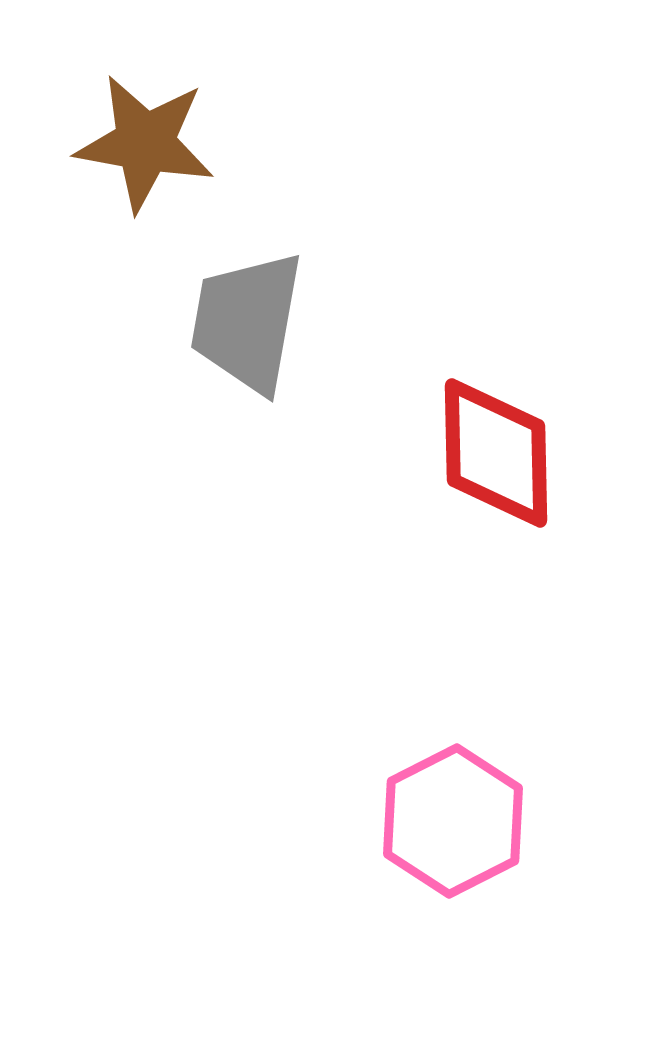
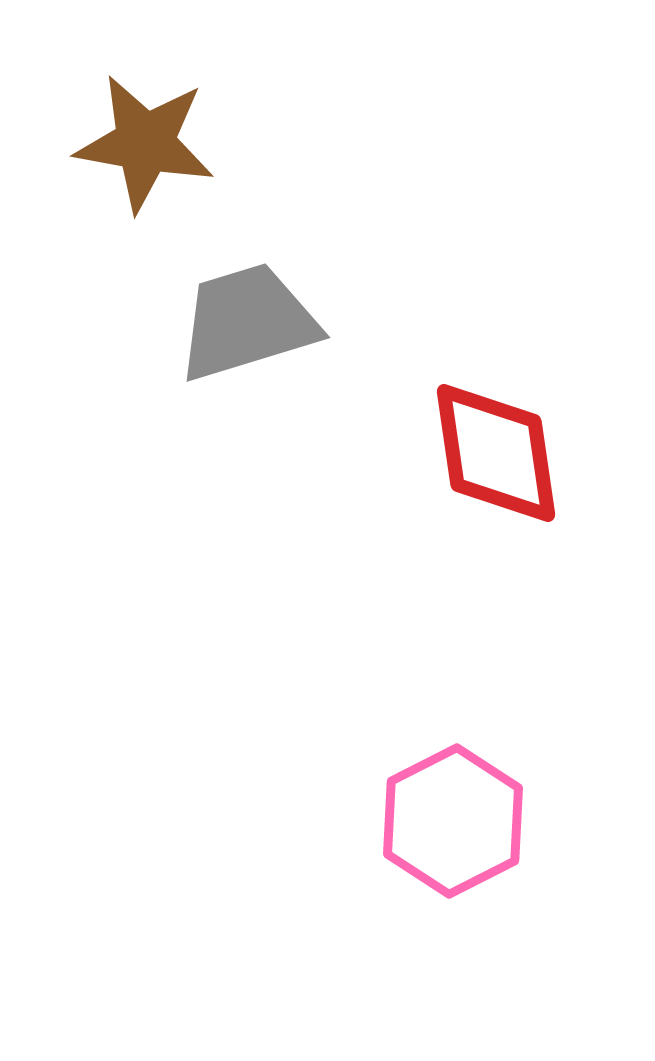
gray trapezoid: rotated 63 degrees clockwise
red diamond: rotated 7 degrees counterclockwise
